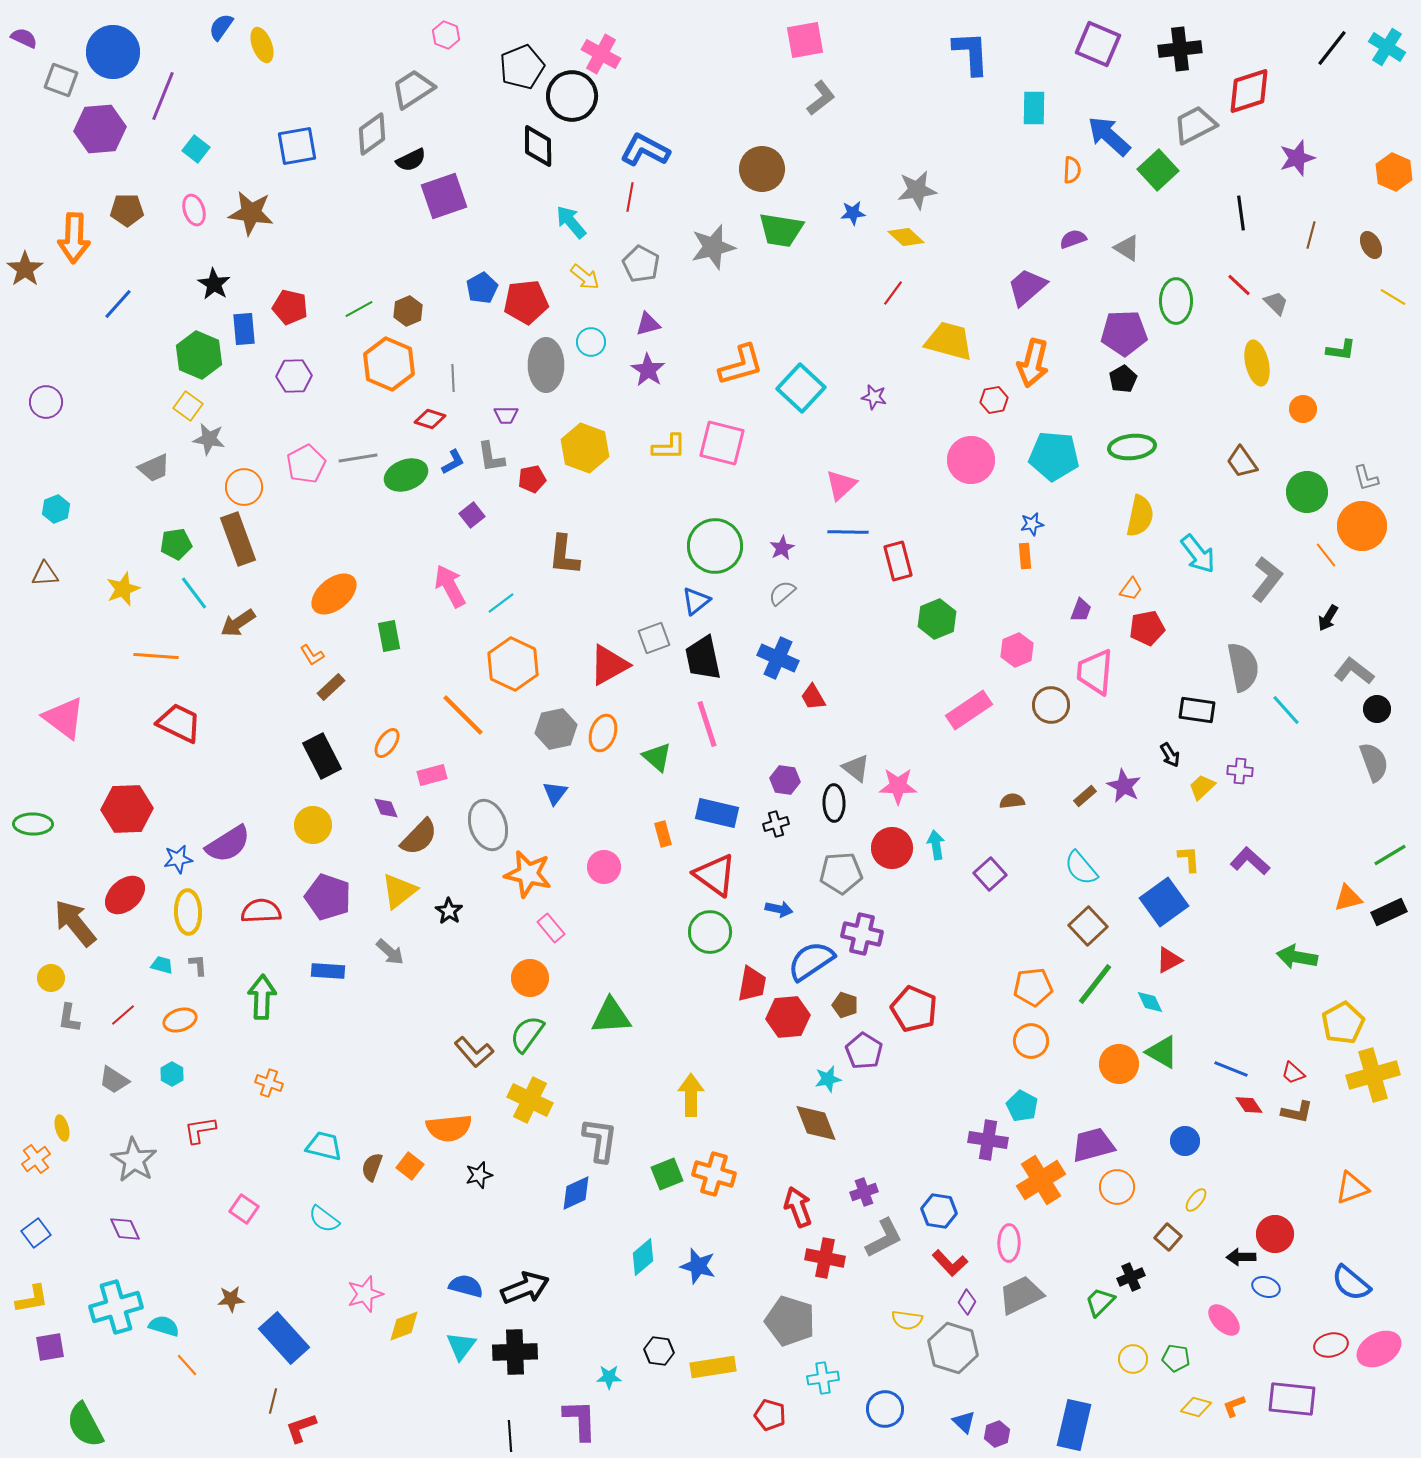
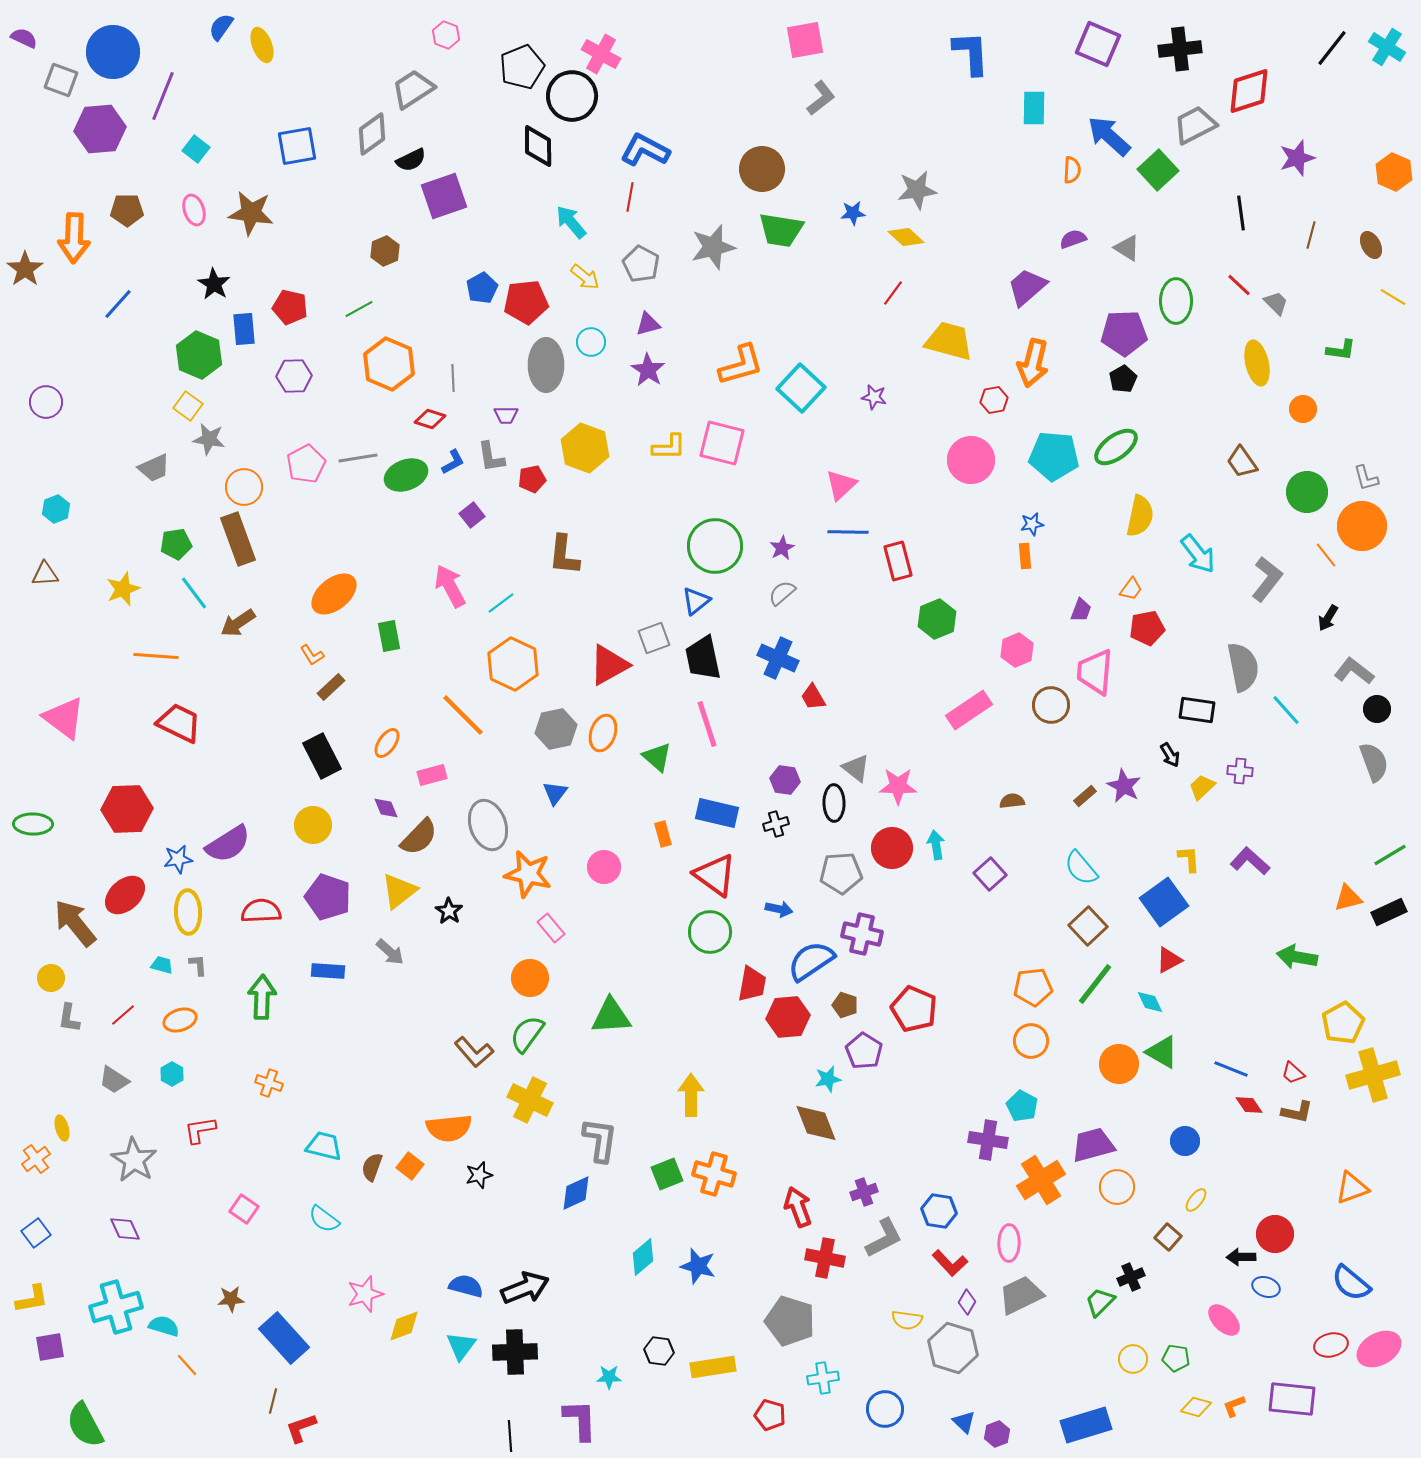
brown hexagon at (408, 311): moved 23 px left, 60 px up
green ellipse at (1132, 447): moved 16 px left; rotated 30 degrees counterclockwise
blue rectangle at (1074, 1425): moved 12 px right; rotated 60 degrees clockwise
